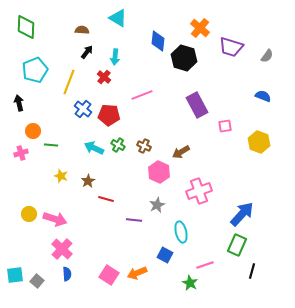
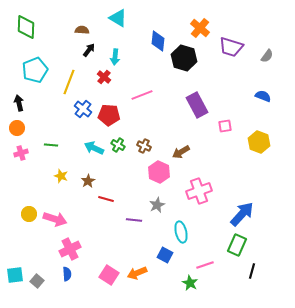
black arrow at (87, 52): moved 2 px right, 2 px up
orange circle at (33, 131): moved 16 px left, 3 px up
pink cross at (62, 249): moved 8 px right; rotated 20 degrees clockwise
